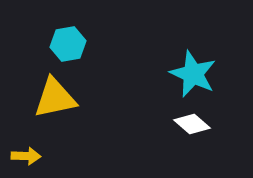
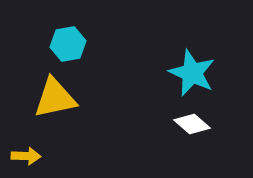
cyan star: moved 1 px left, 1 px up
